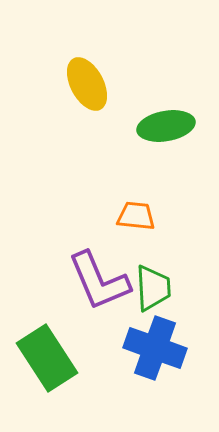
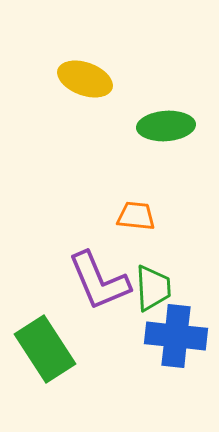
yellow ellipse: moved 2 px left, 5 px up; rotated 42 degrees counterclockwise
green ellipse: rotated 6 degrees clockwise
blue cross: moved 21 px right, 12 px up; rotated 14 degrees counterclockwise
green rectangle: moved 2 px left, 9 px up
